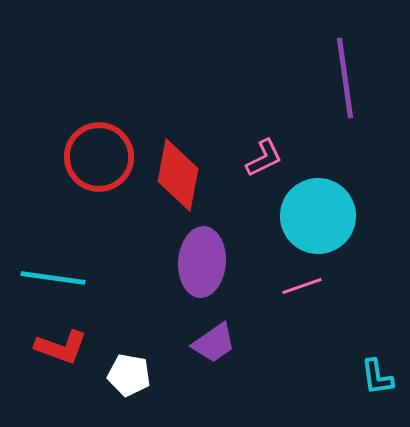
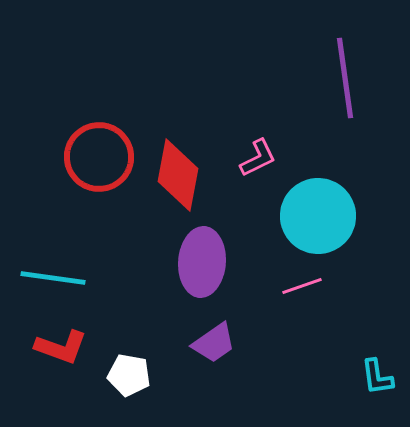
pink L-shape: moved 6 px left
